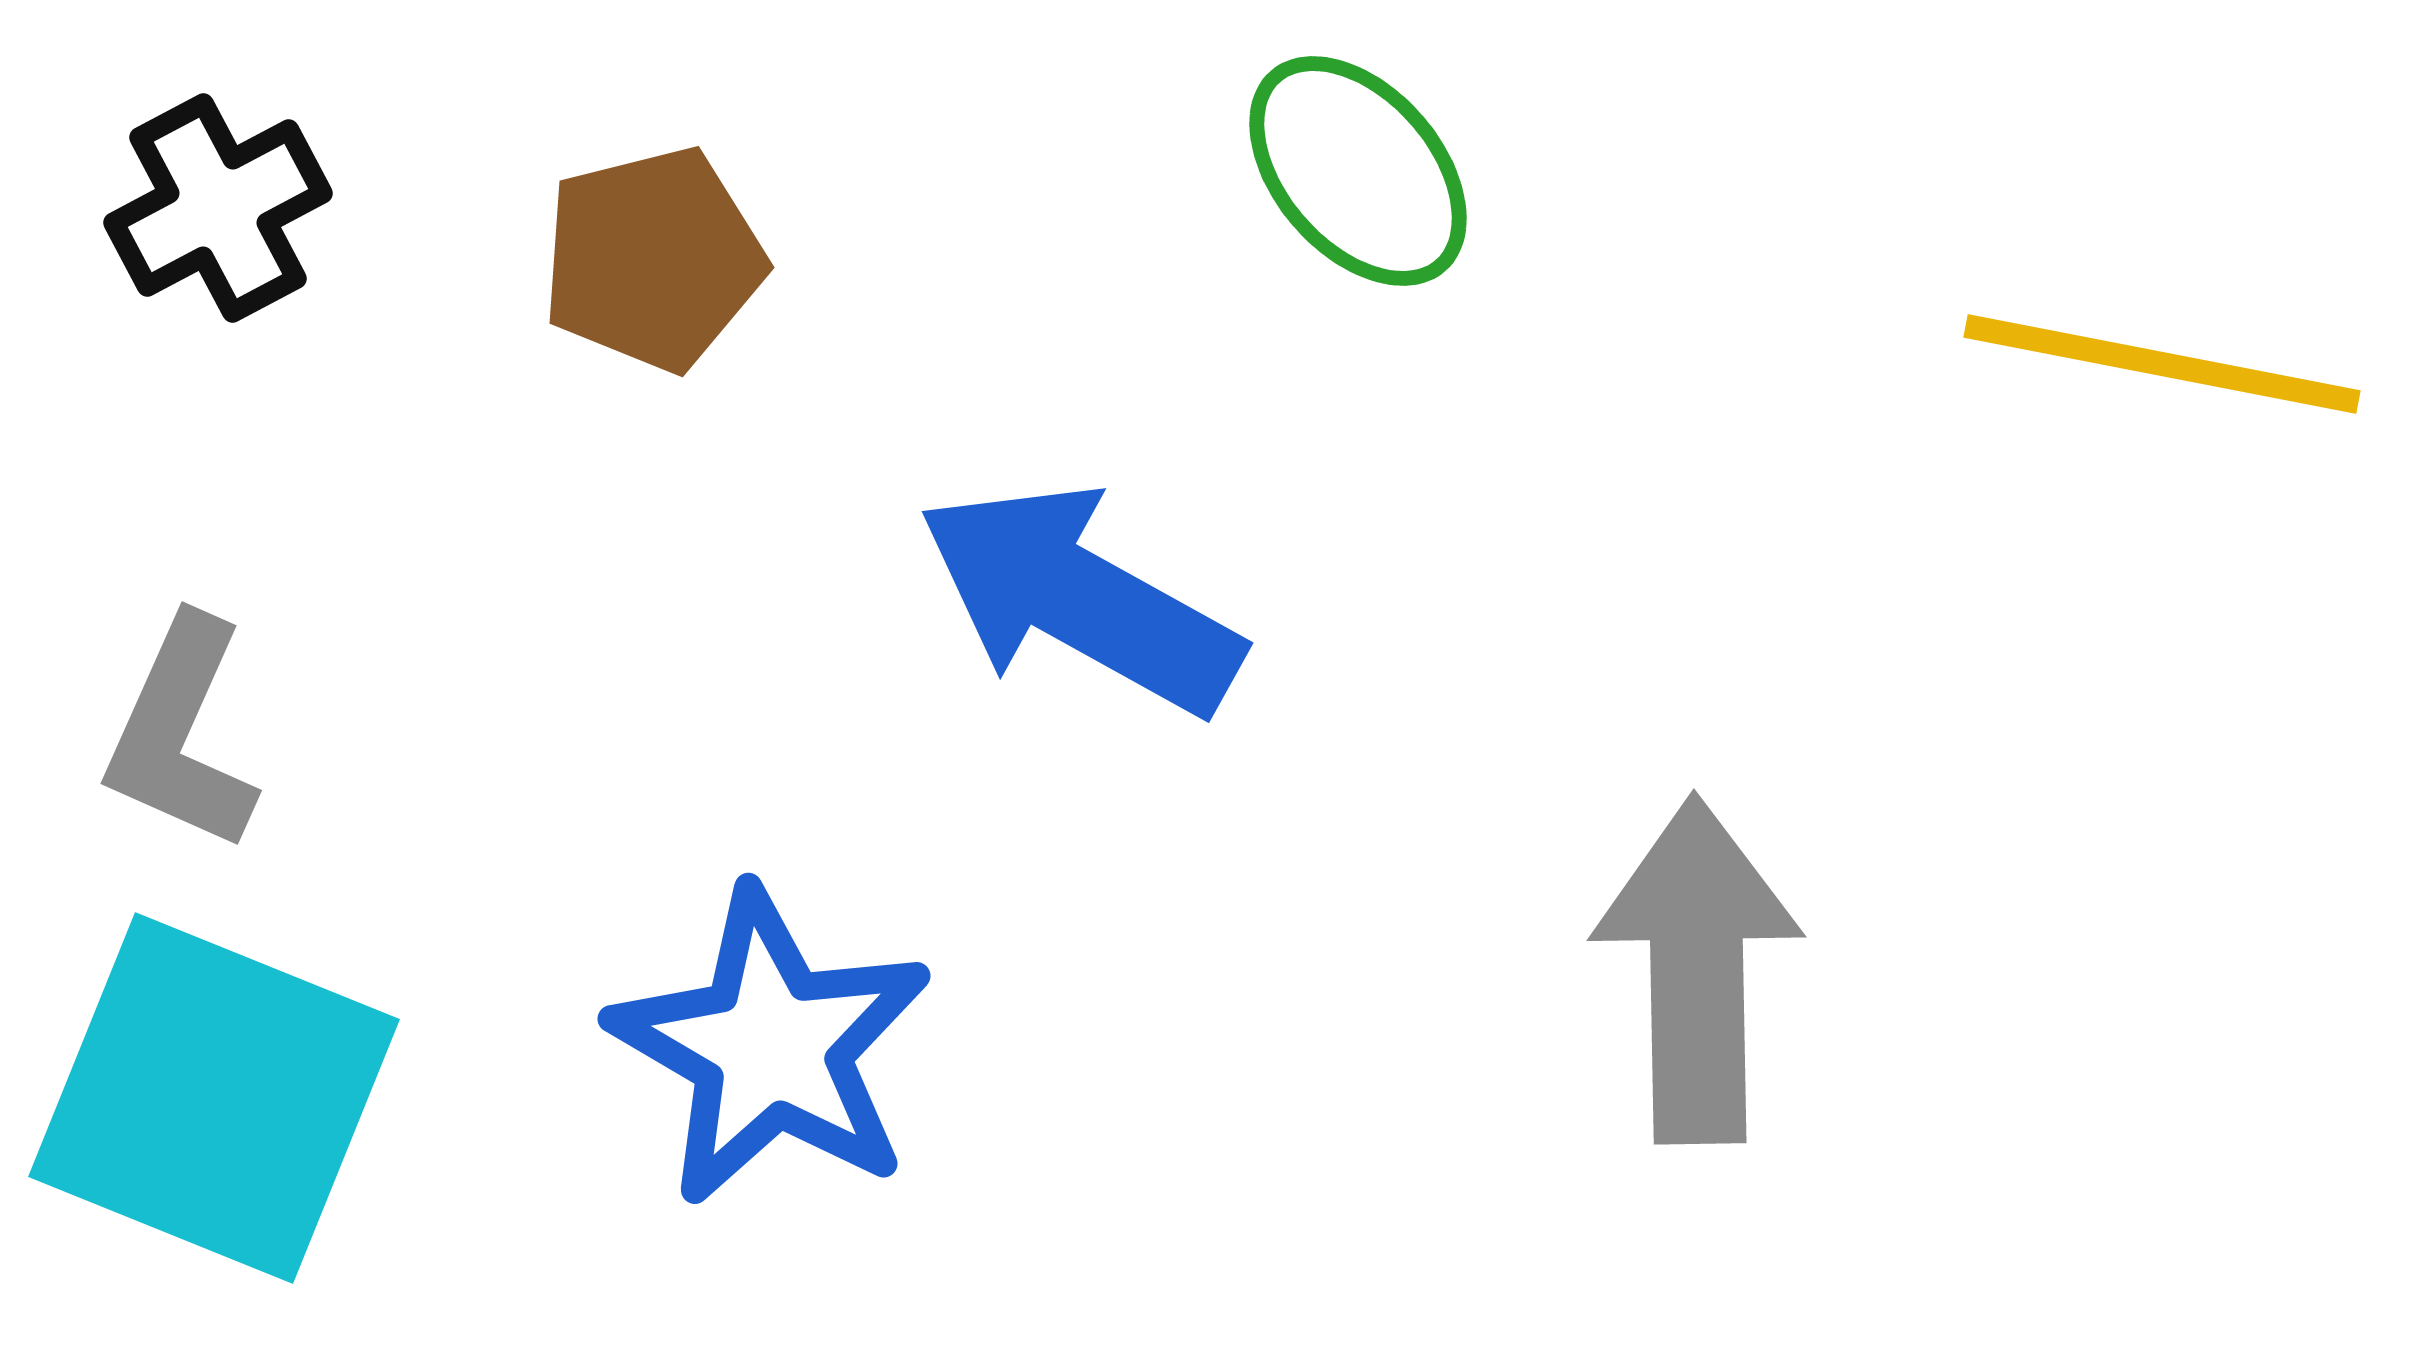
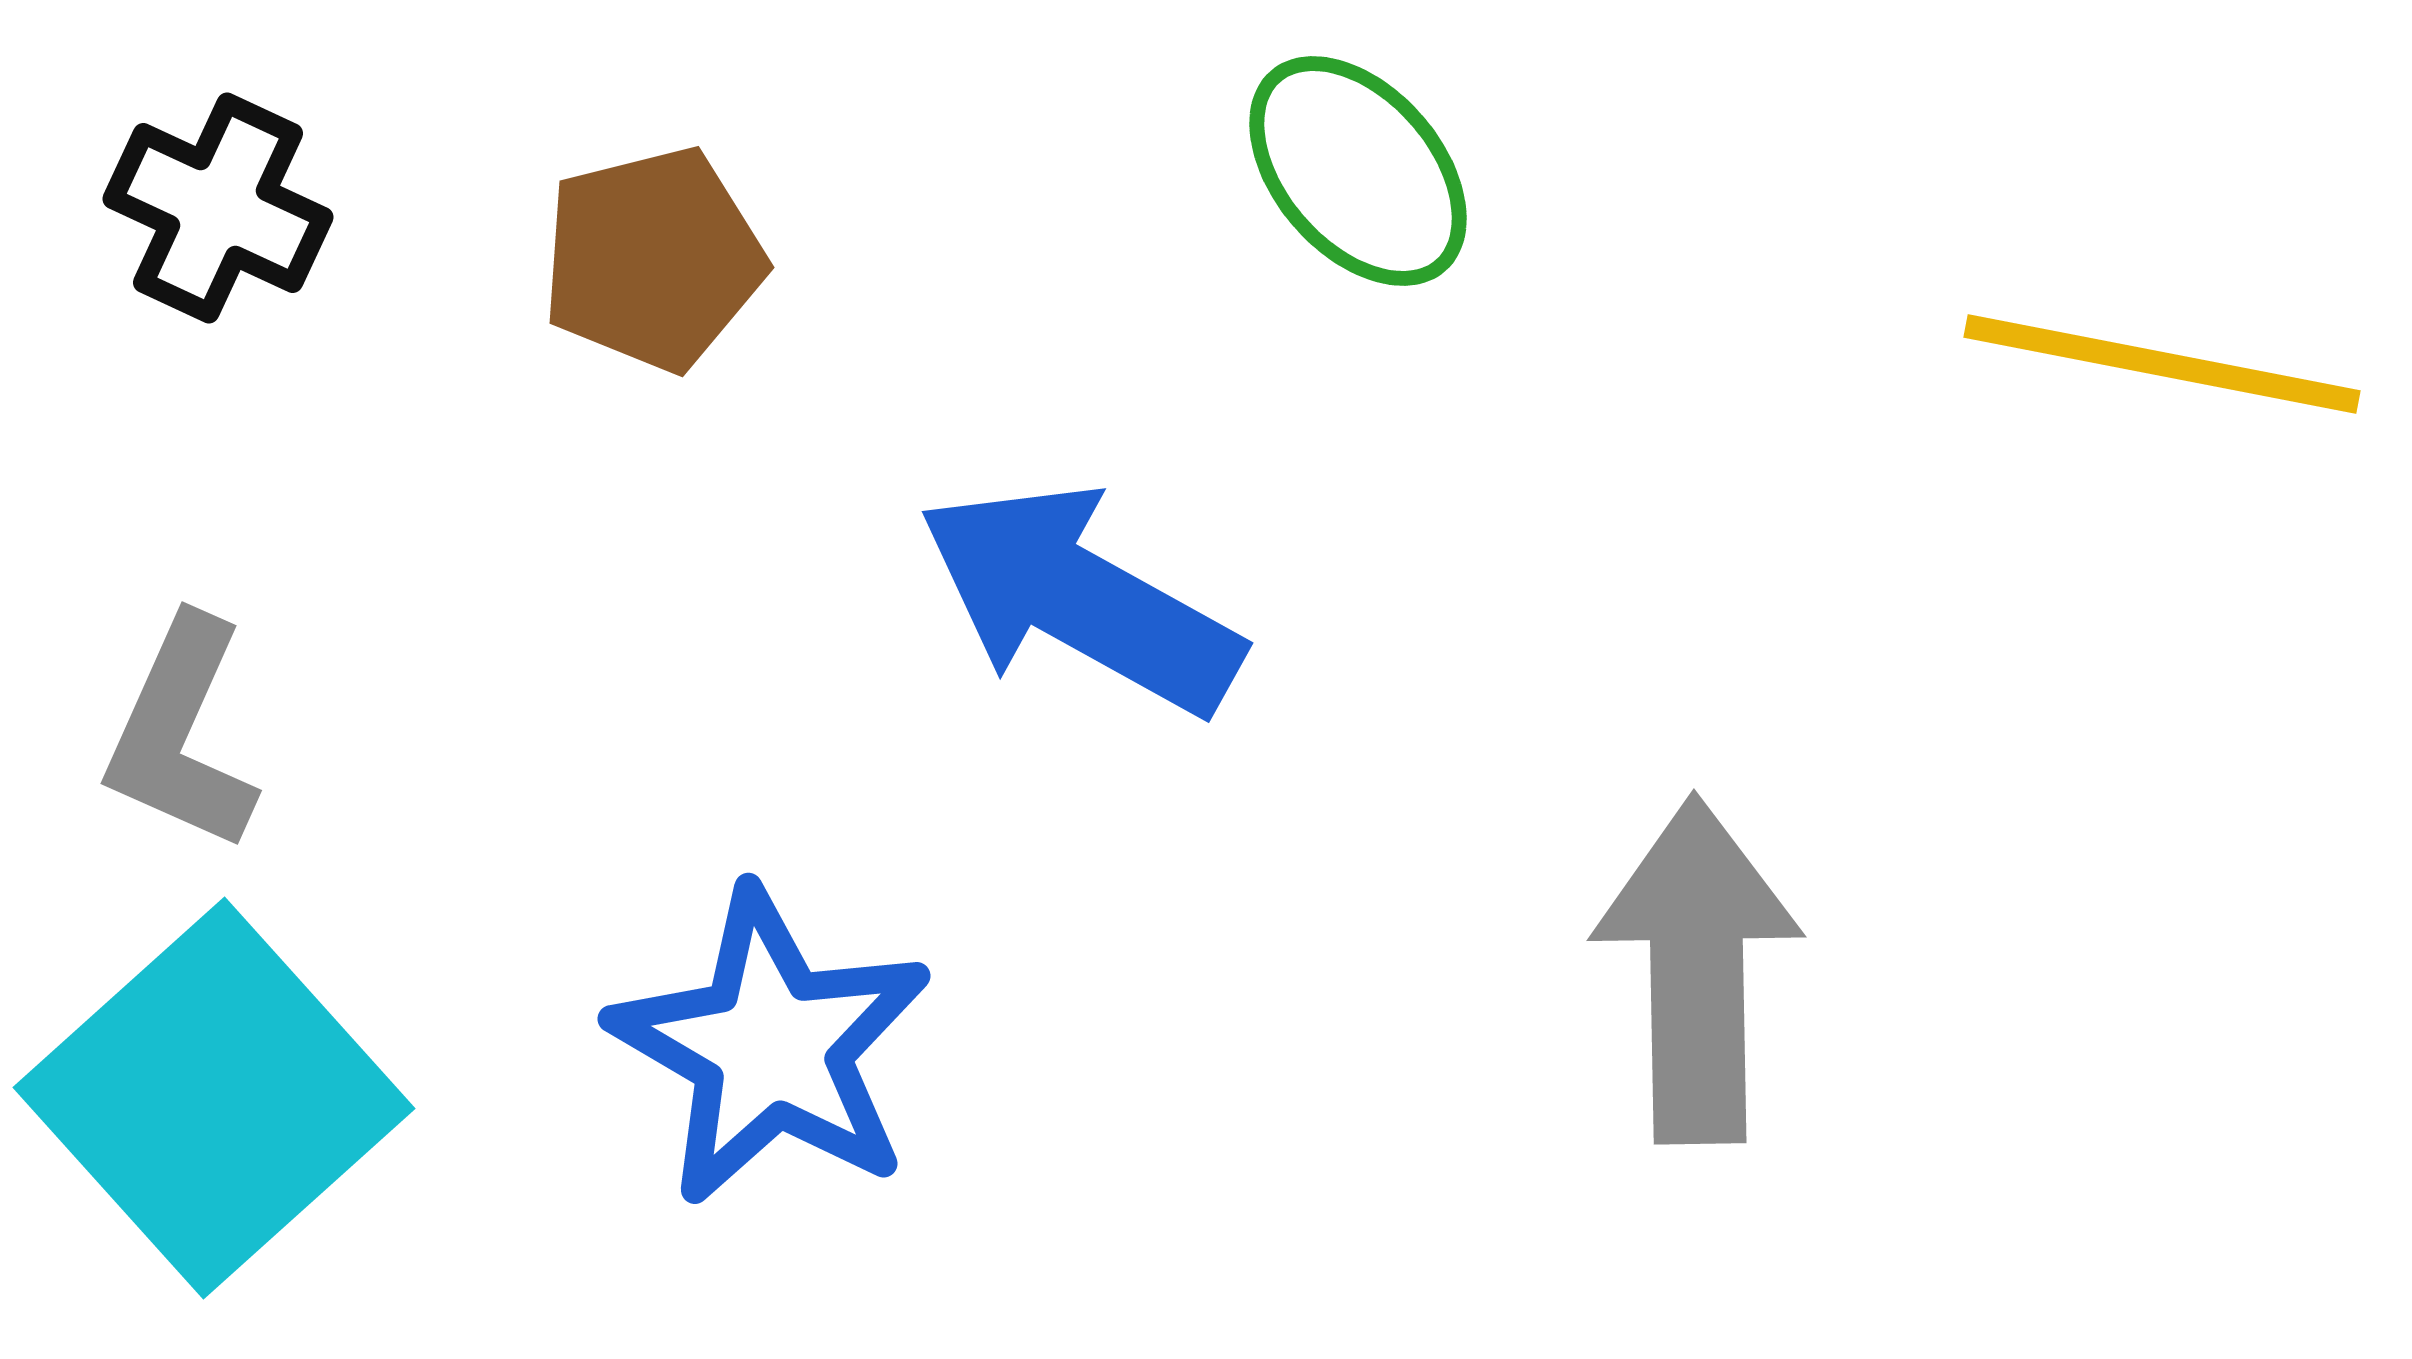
black cross: rotated 37 degrees counterclockwise
cyan square: rotated 26 degrees clockwise
